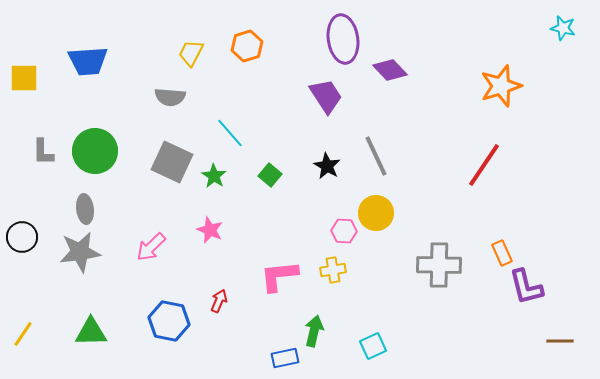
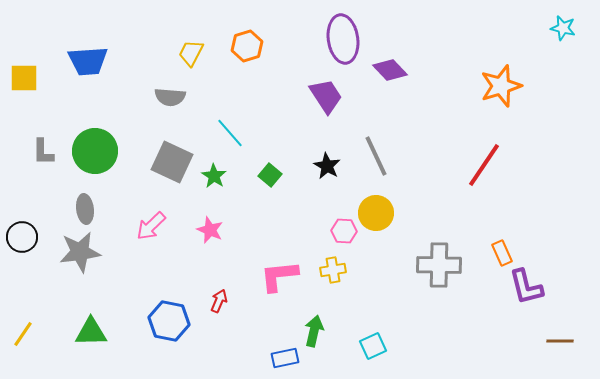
pink arrow: moved 21 px up
